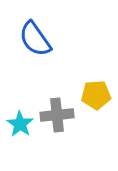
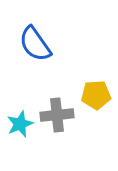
blue semicircle: moved 5 px down
cyan star: rotated 16 degrees clockwise
